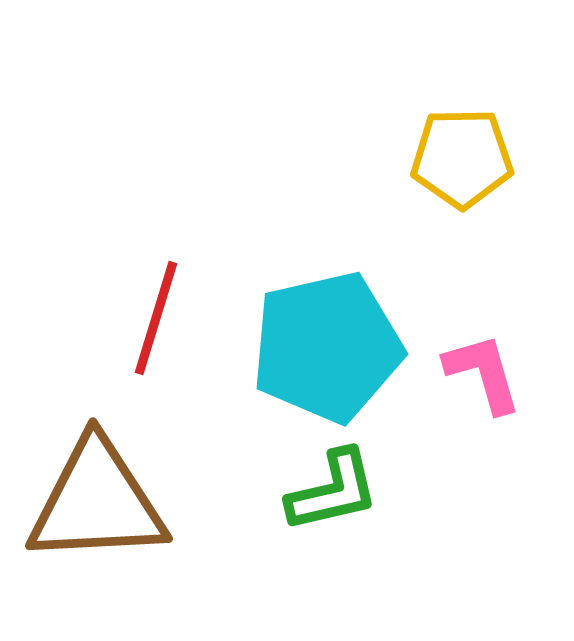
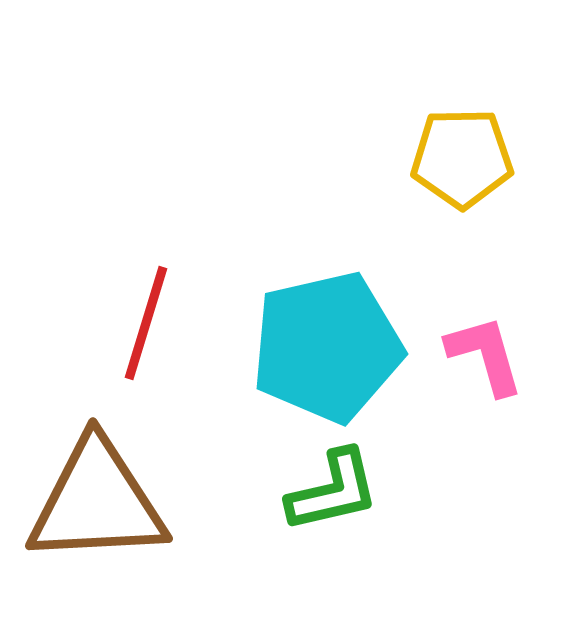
red line: moved 10 px left, 5 px down
pink L-shape: moved 2 px right, 18 px up
